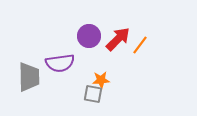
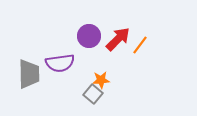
gray trapezoid: moved 3 px up
gray square: rotated 30 degrees clockwise
